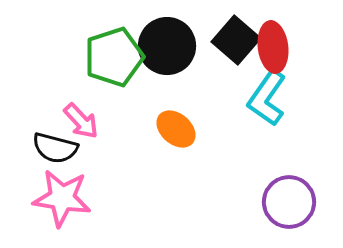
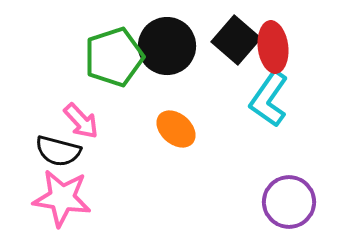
cyan L-shape: moved 2 px right, 1 px down
black semicircle: moved 3 px right, 3 px down
